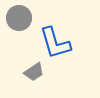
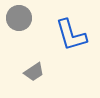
blue L-shape: moved 16 px right, 8 px up
